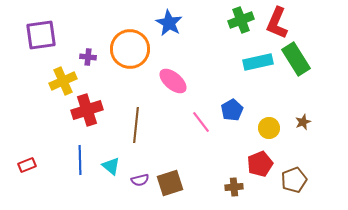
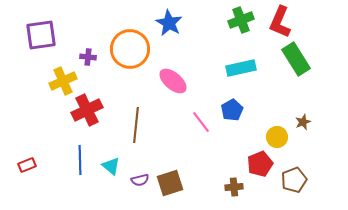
red L-shape: moved 3 px right, 1 px up
cyan rectangle: moved 17 px left, 6 px down
red cross: rotated 8 degrees counterclockwise
yellow circle: moved 8 px right, 9 px down
